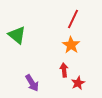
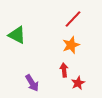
red line: rotated 18 degrees clockwise
green triangle: rotated 12 degrees counterclockwise
orange star: rotated 18 degrees clockwise
